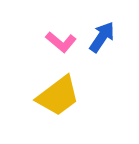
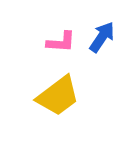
pink L-shape: rotated 36 degrees counterclockwise
